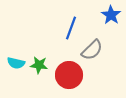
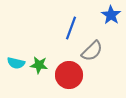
gray semicircle: moved 1 px down
